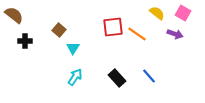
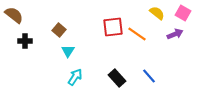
purple arrow: rotated 42 degrees counterclockwise
cyan triangle: moved 5 px left, 3 px down
